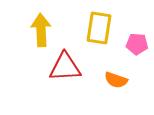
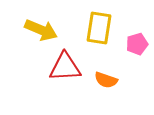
yellow arrow: rotated 116 degrees clockwise
pink pentagon: rotated 20 degrees counterclockwise
orange semicircle: moved 10 px left
